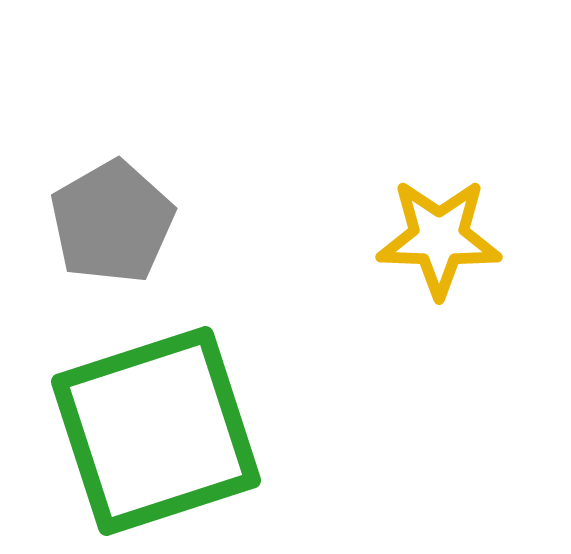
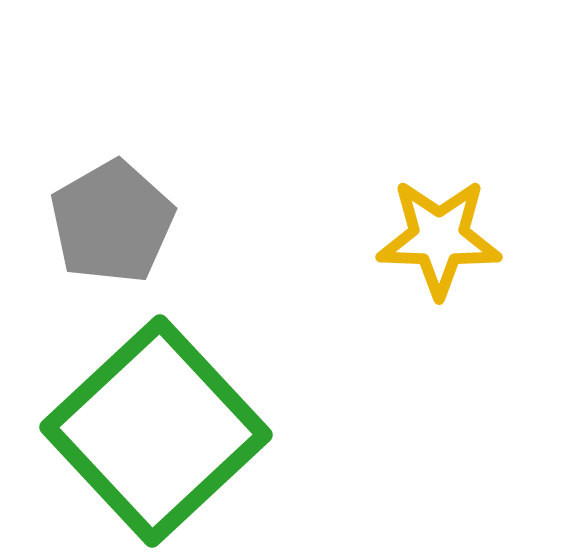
green square: rotated 25 degrees counterclockwise
